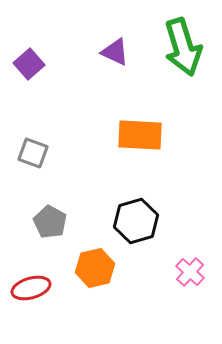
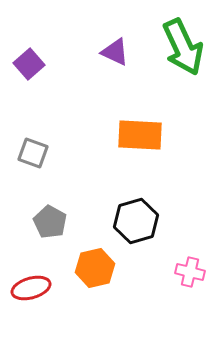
green arrow: rotated 8 degrees counterclockwise
pink cross: rotated 28 degrees counterclockwise
